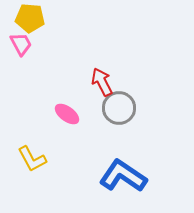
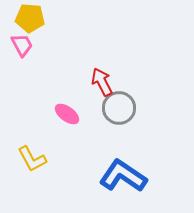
pink trapezoid: moved 1 px right, 1 px down
